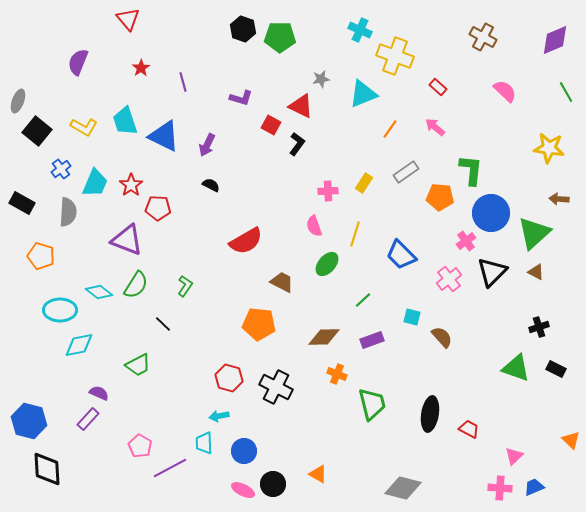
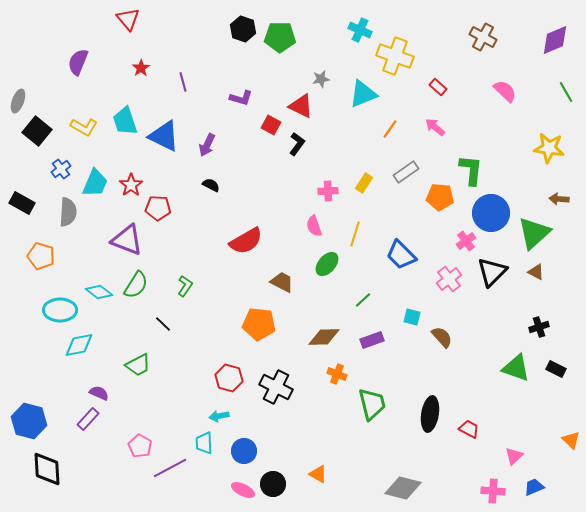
pink cross at (500, 488): moved 7 px left, 3 px down
